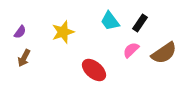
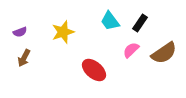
purple semicircle: rotated 32 degrees clockwise
